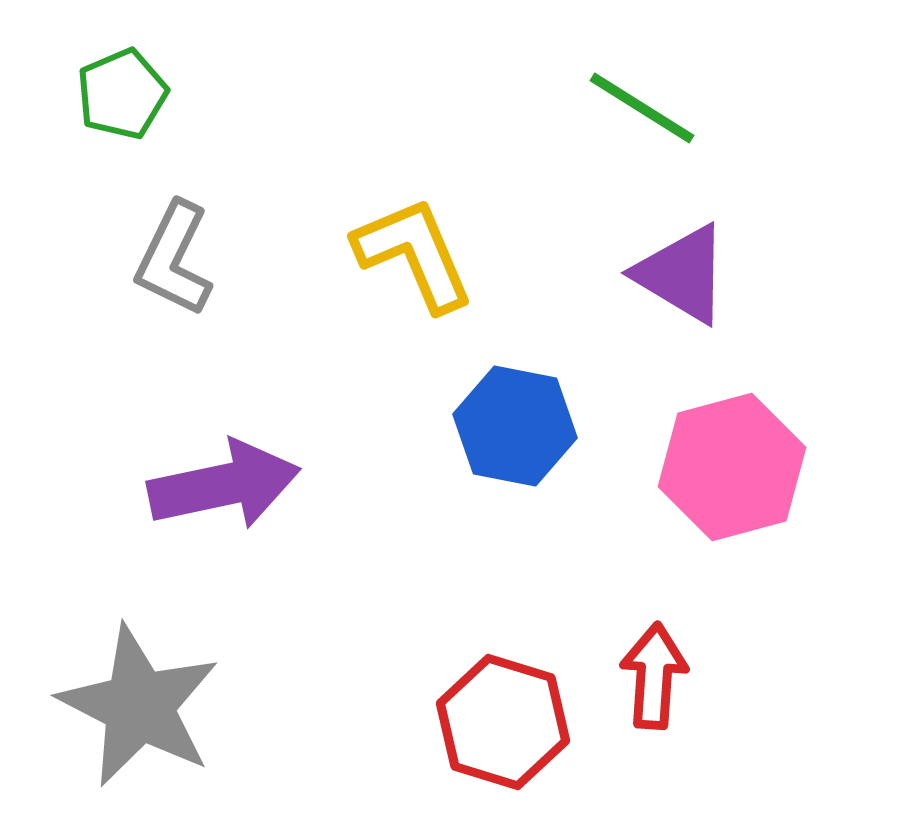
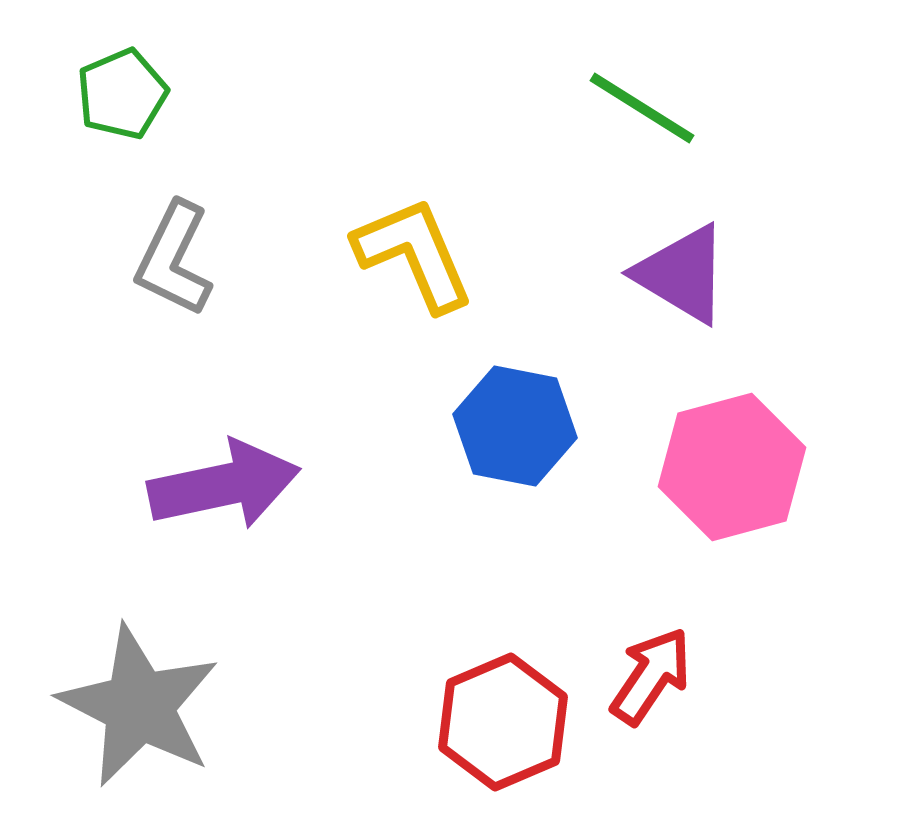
red arrow: moved 3 px left; rotated 30 degrees clockwise
red hexagon: rotated 20 degrees clockwise
